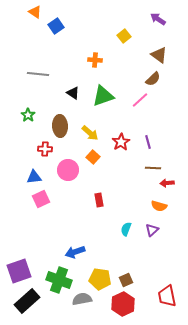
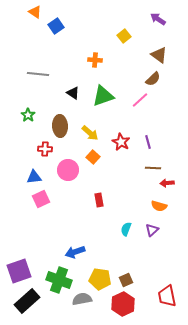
red star: rotated 12 degrees counterclockwise
